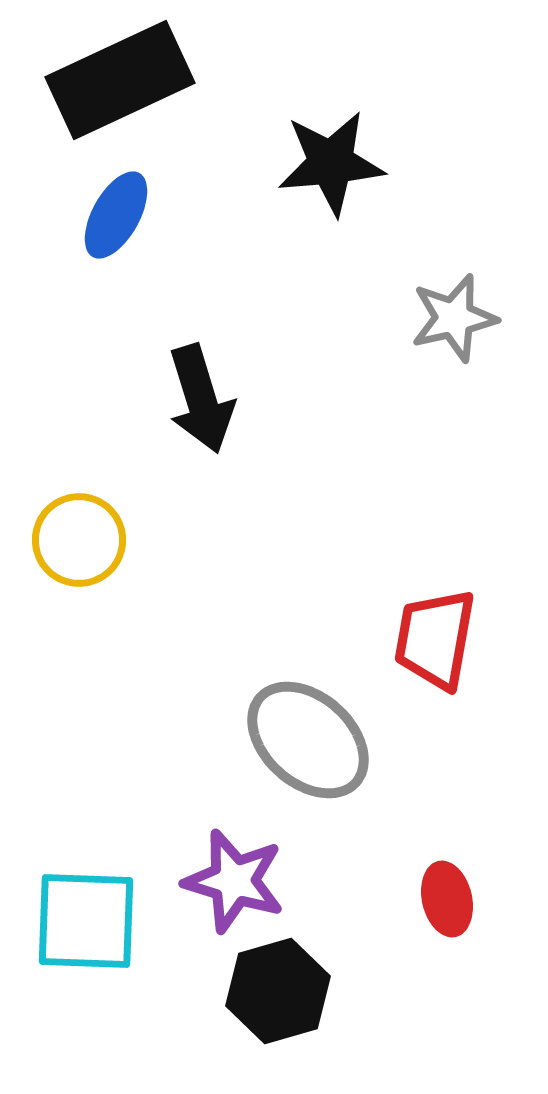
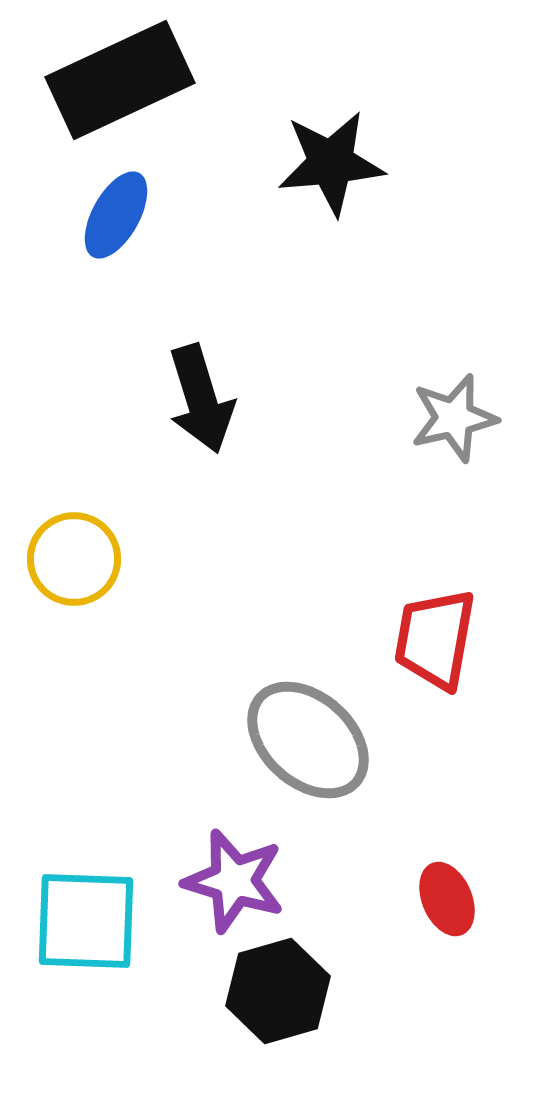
gray star: moved 100 px down
yellow circle: moved 5 px left, 19 px down
red ellipse: rotated 10 degrees counterclockwise
